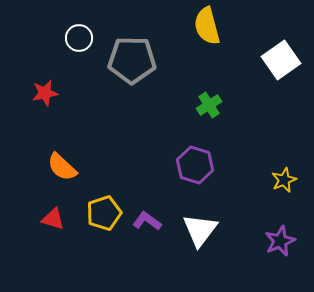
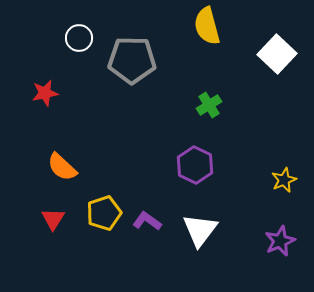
white square: moved 4 px left, 6 px up; rotated 12 degrees counterclockwise
purple hexagon: rotated 9 degrees clockwise
red triangle: rotated 45 degrees clockwise
